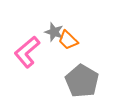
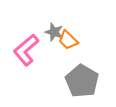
pink L-shape: moved 1 px left, 2 px up
